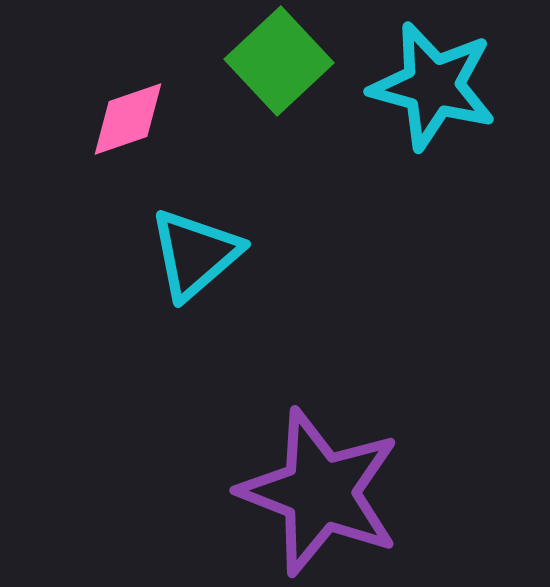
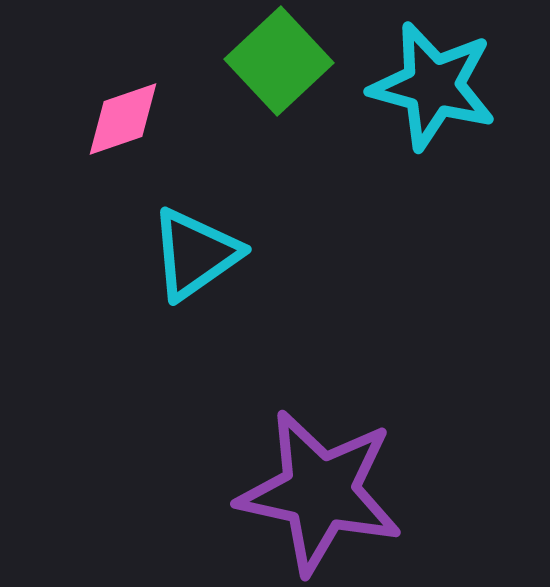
pink diamond: moved 5 px left
cyan triangle: rotated 6 degrees clockwise
purple star: rotated 9 degrees counterclockwise
